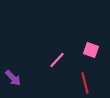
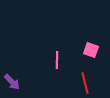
pink line: rotated 42 degrees counterclockwise
purple arrow: moved 1 px left, 4 px down
